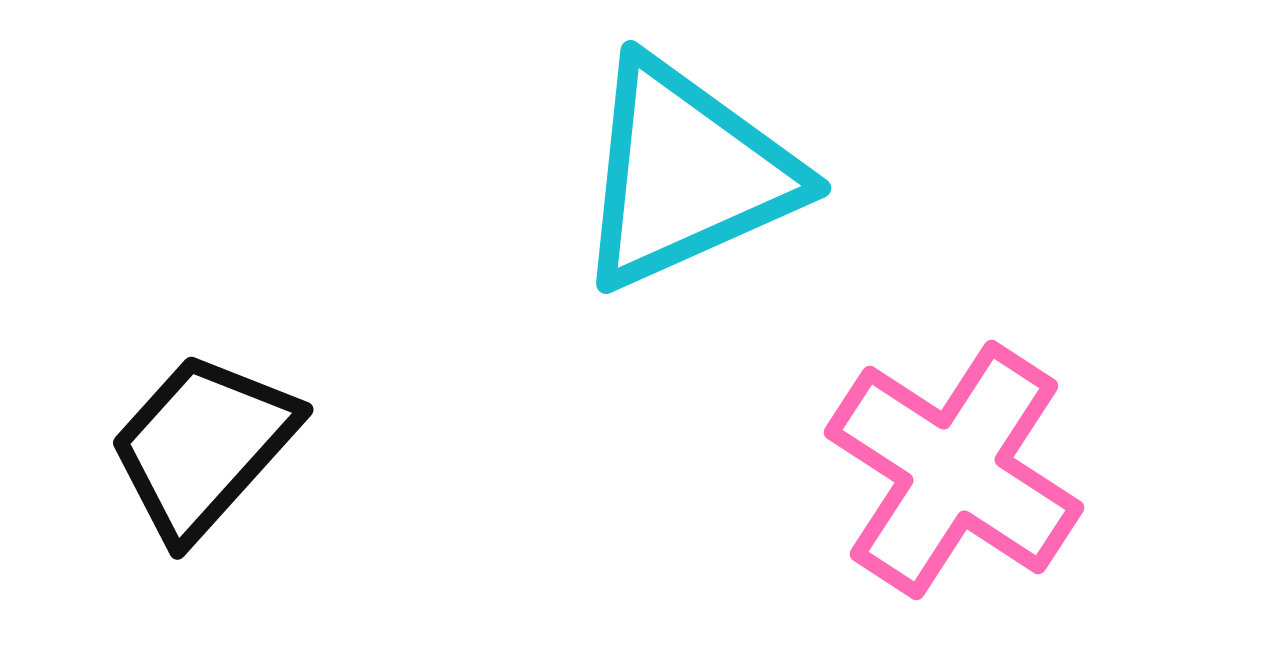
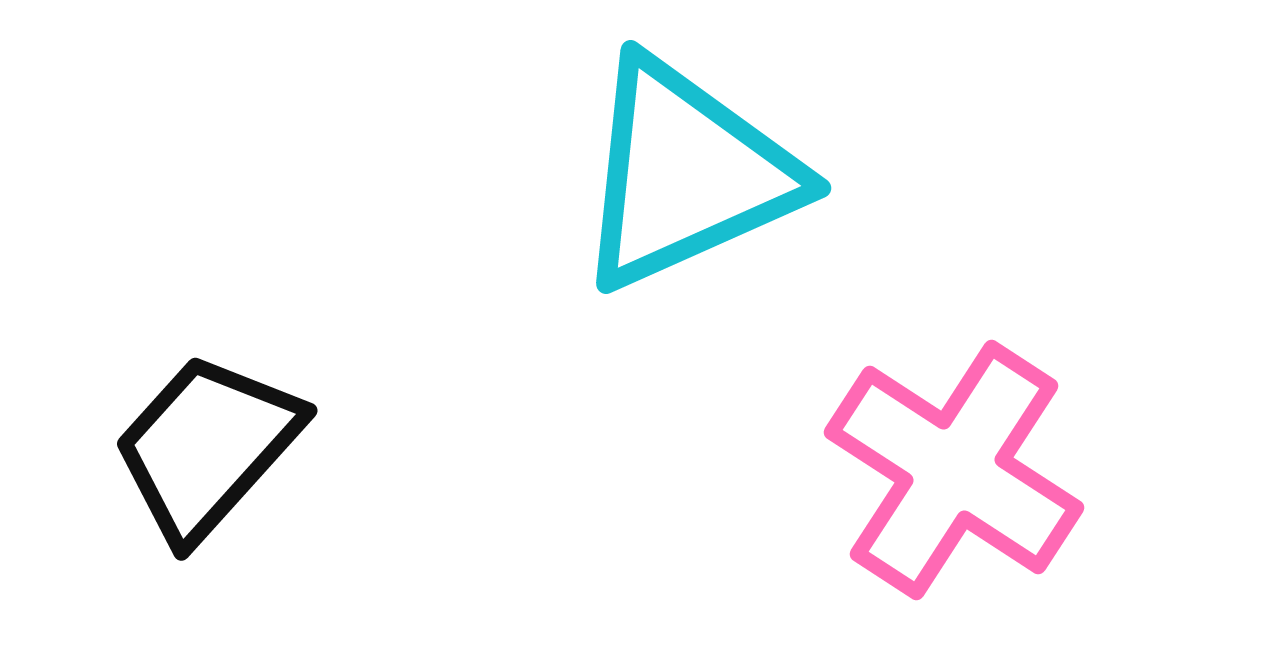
black trapezoid: moved 4 px right, 1 px down
